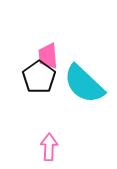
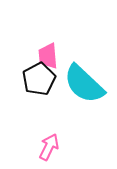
black pentagon: moved 2 px down; rotated 8 degrees clockwise
pink arrow: rotated 24 degrees clockwise
